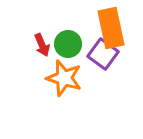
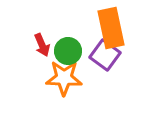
green circle: moved 7 px down
purple square: moved 2 px right, 1 px down
orange star: rotated 15 degrees counterclockwise
